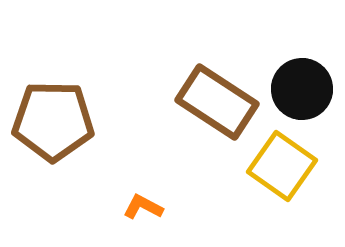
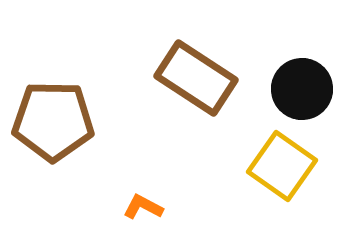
brown rectangle: moved 21 px left, 24 px up
